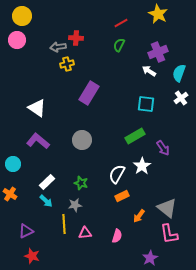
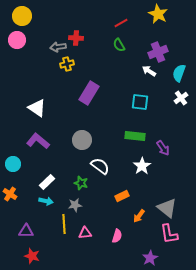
green semicircle: rotated 56 degrees counterclockwise
cyan square: moved 6 px left, 2 px up
green rectangle: rotated 36 degrees clockwise
white semicircle: moved 17 px left, 8 px up; rotated 96 degrees clockwise
cyan arrow: rotated 32 degrees counterclockwise
purple triangle: rotated 28 degrees clockwise
